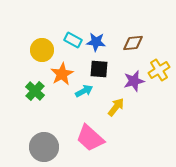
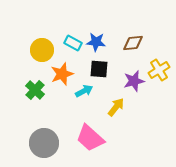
cyan rectangle: moved 3 px down
orange star: rotated 10 degrees clockwise
green cross: moved 1 px up
gray circle: moved 4 px up
